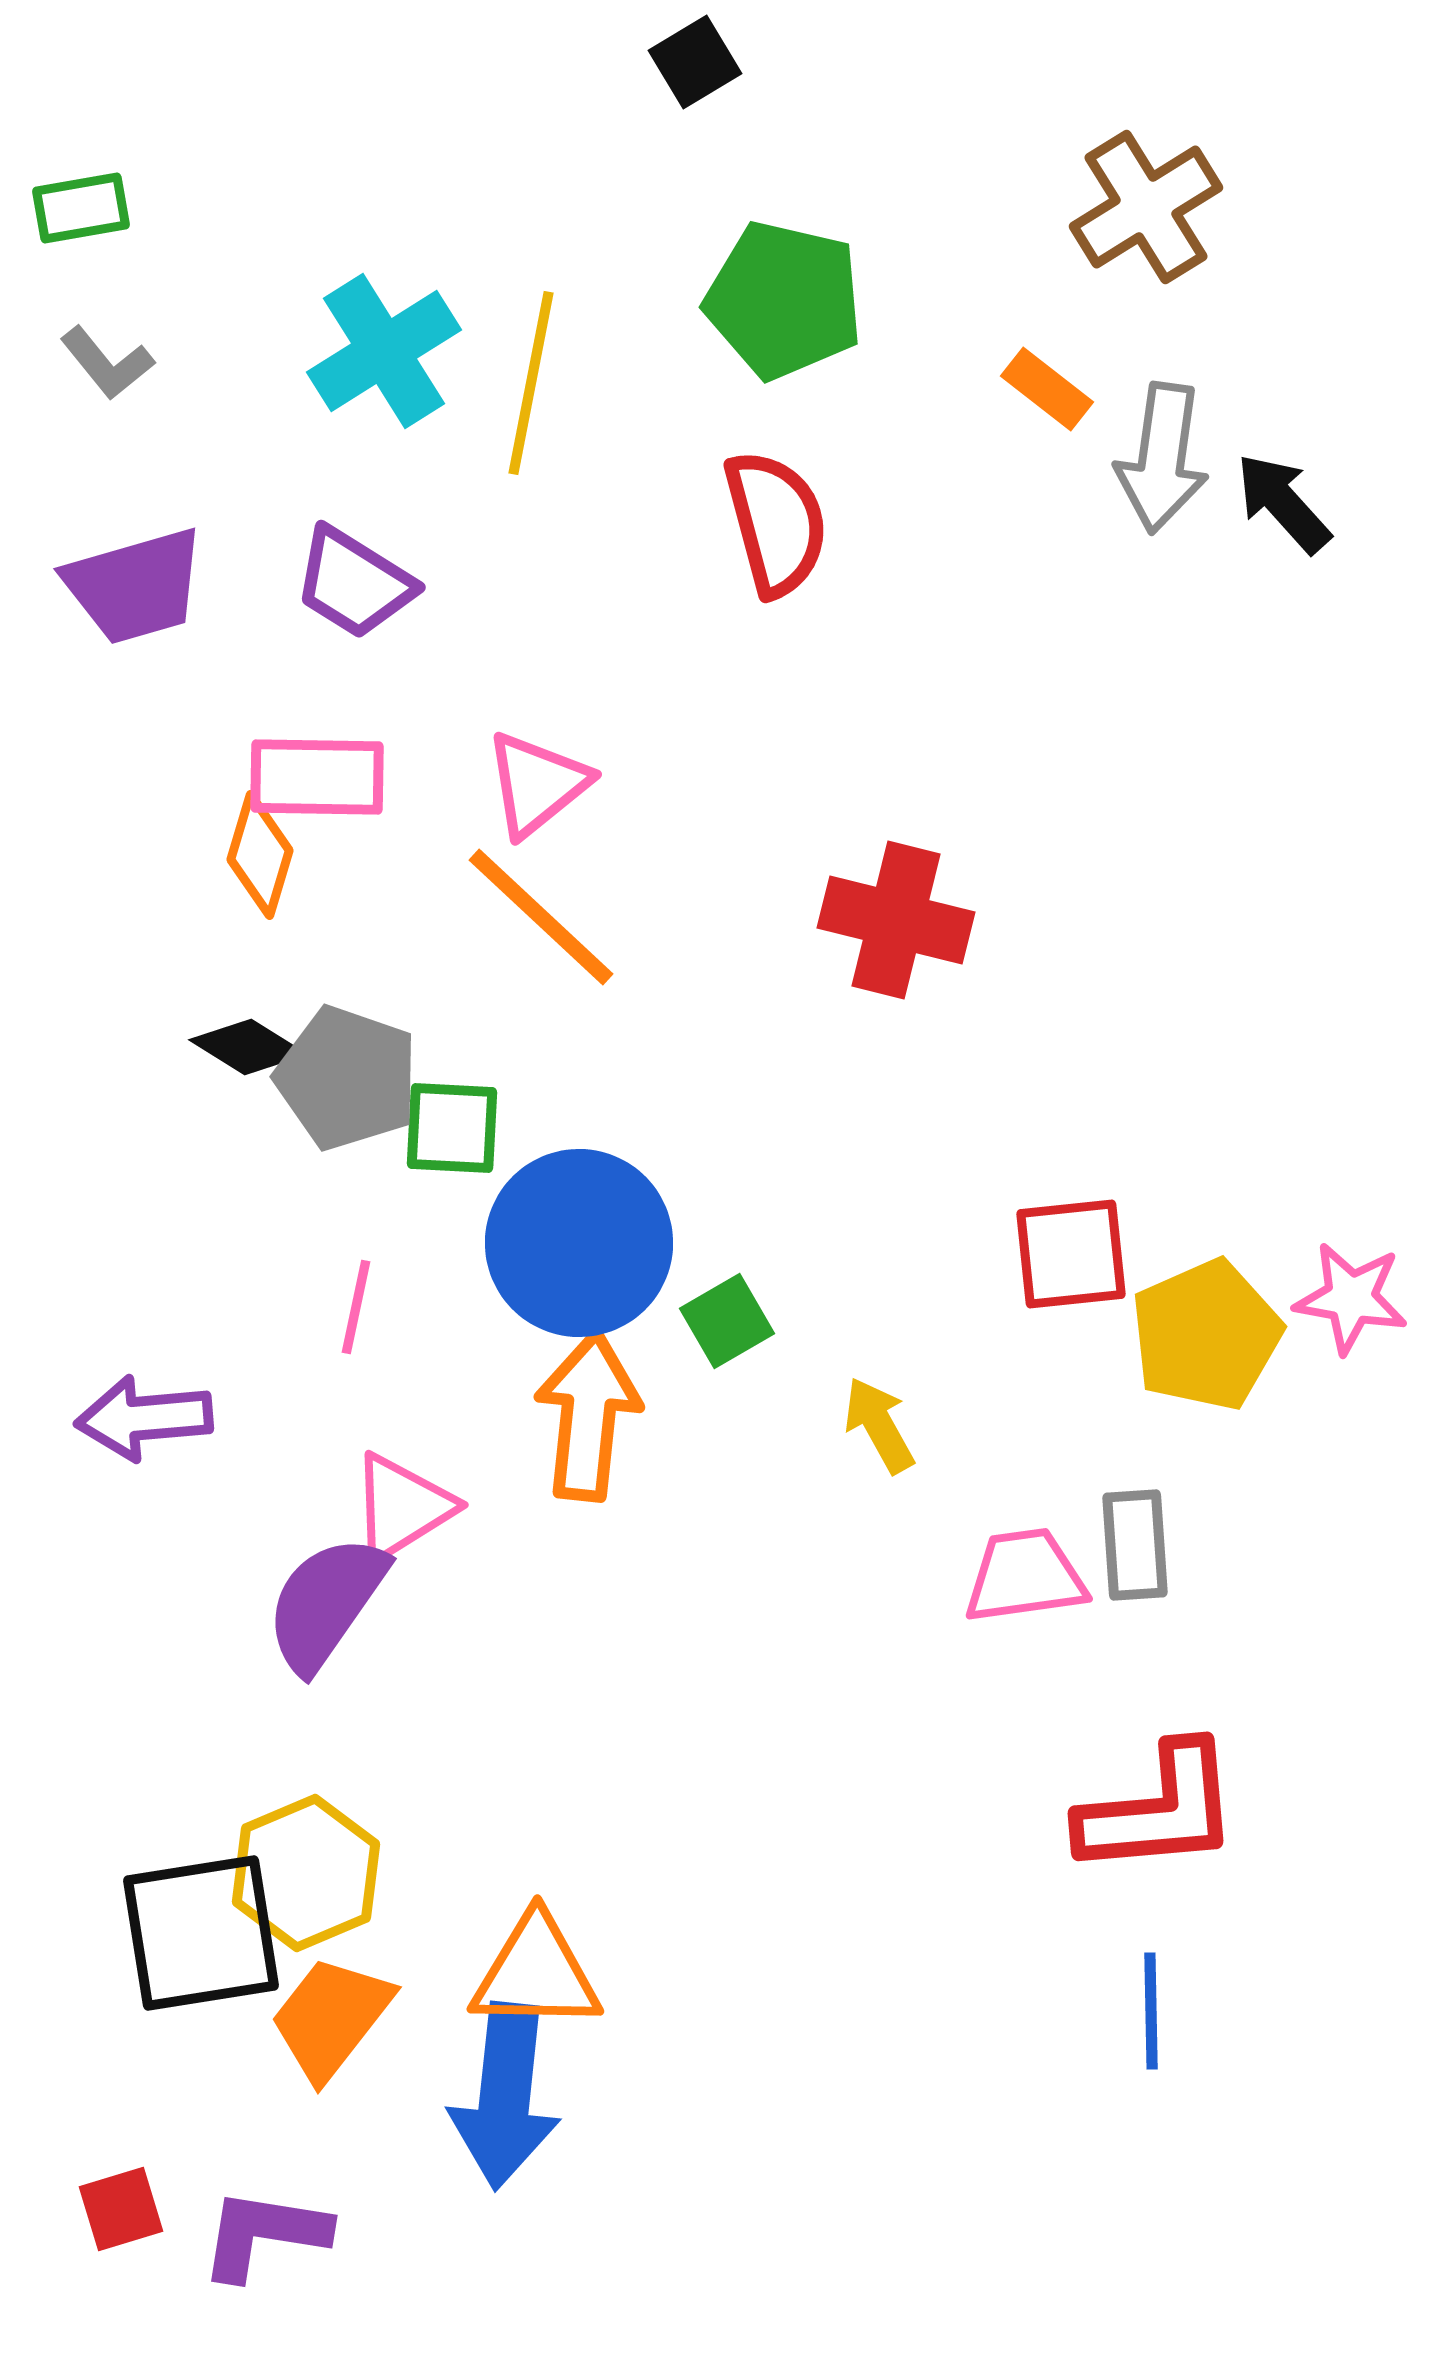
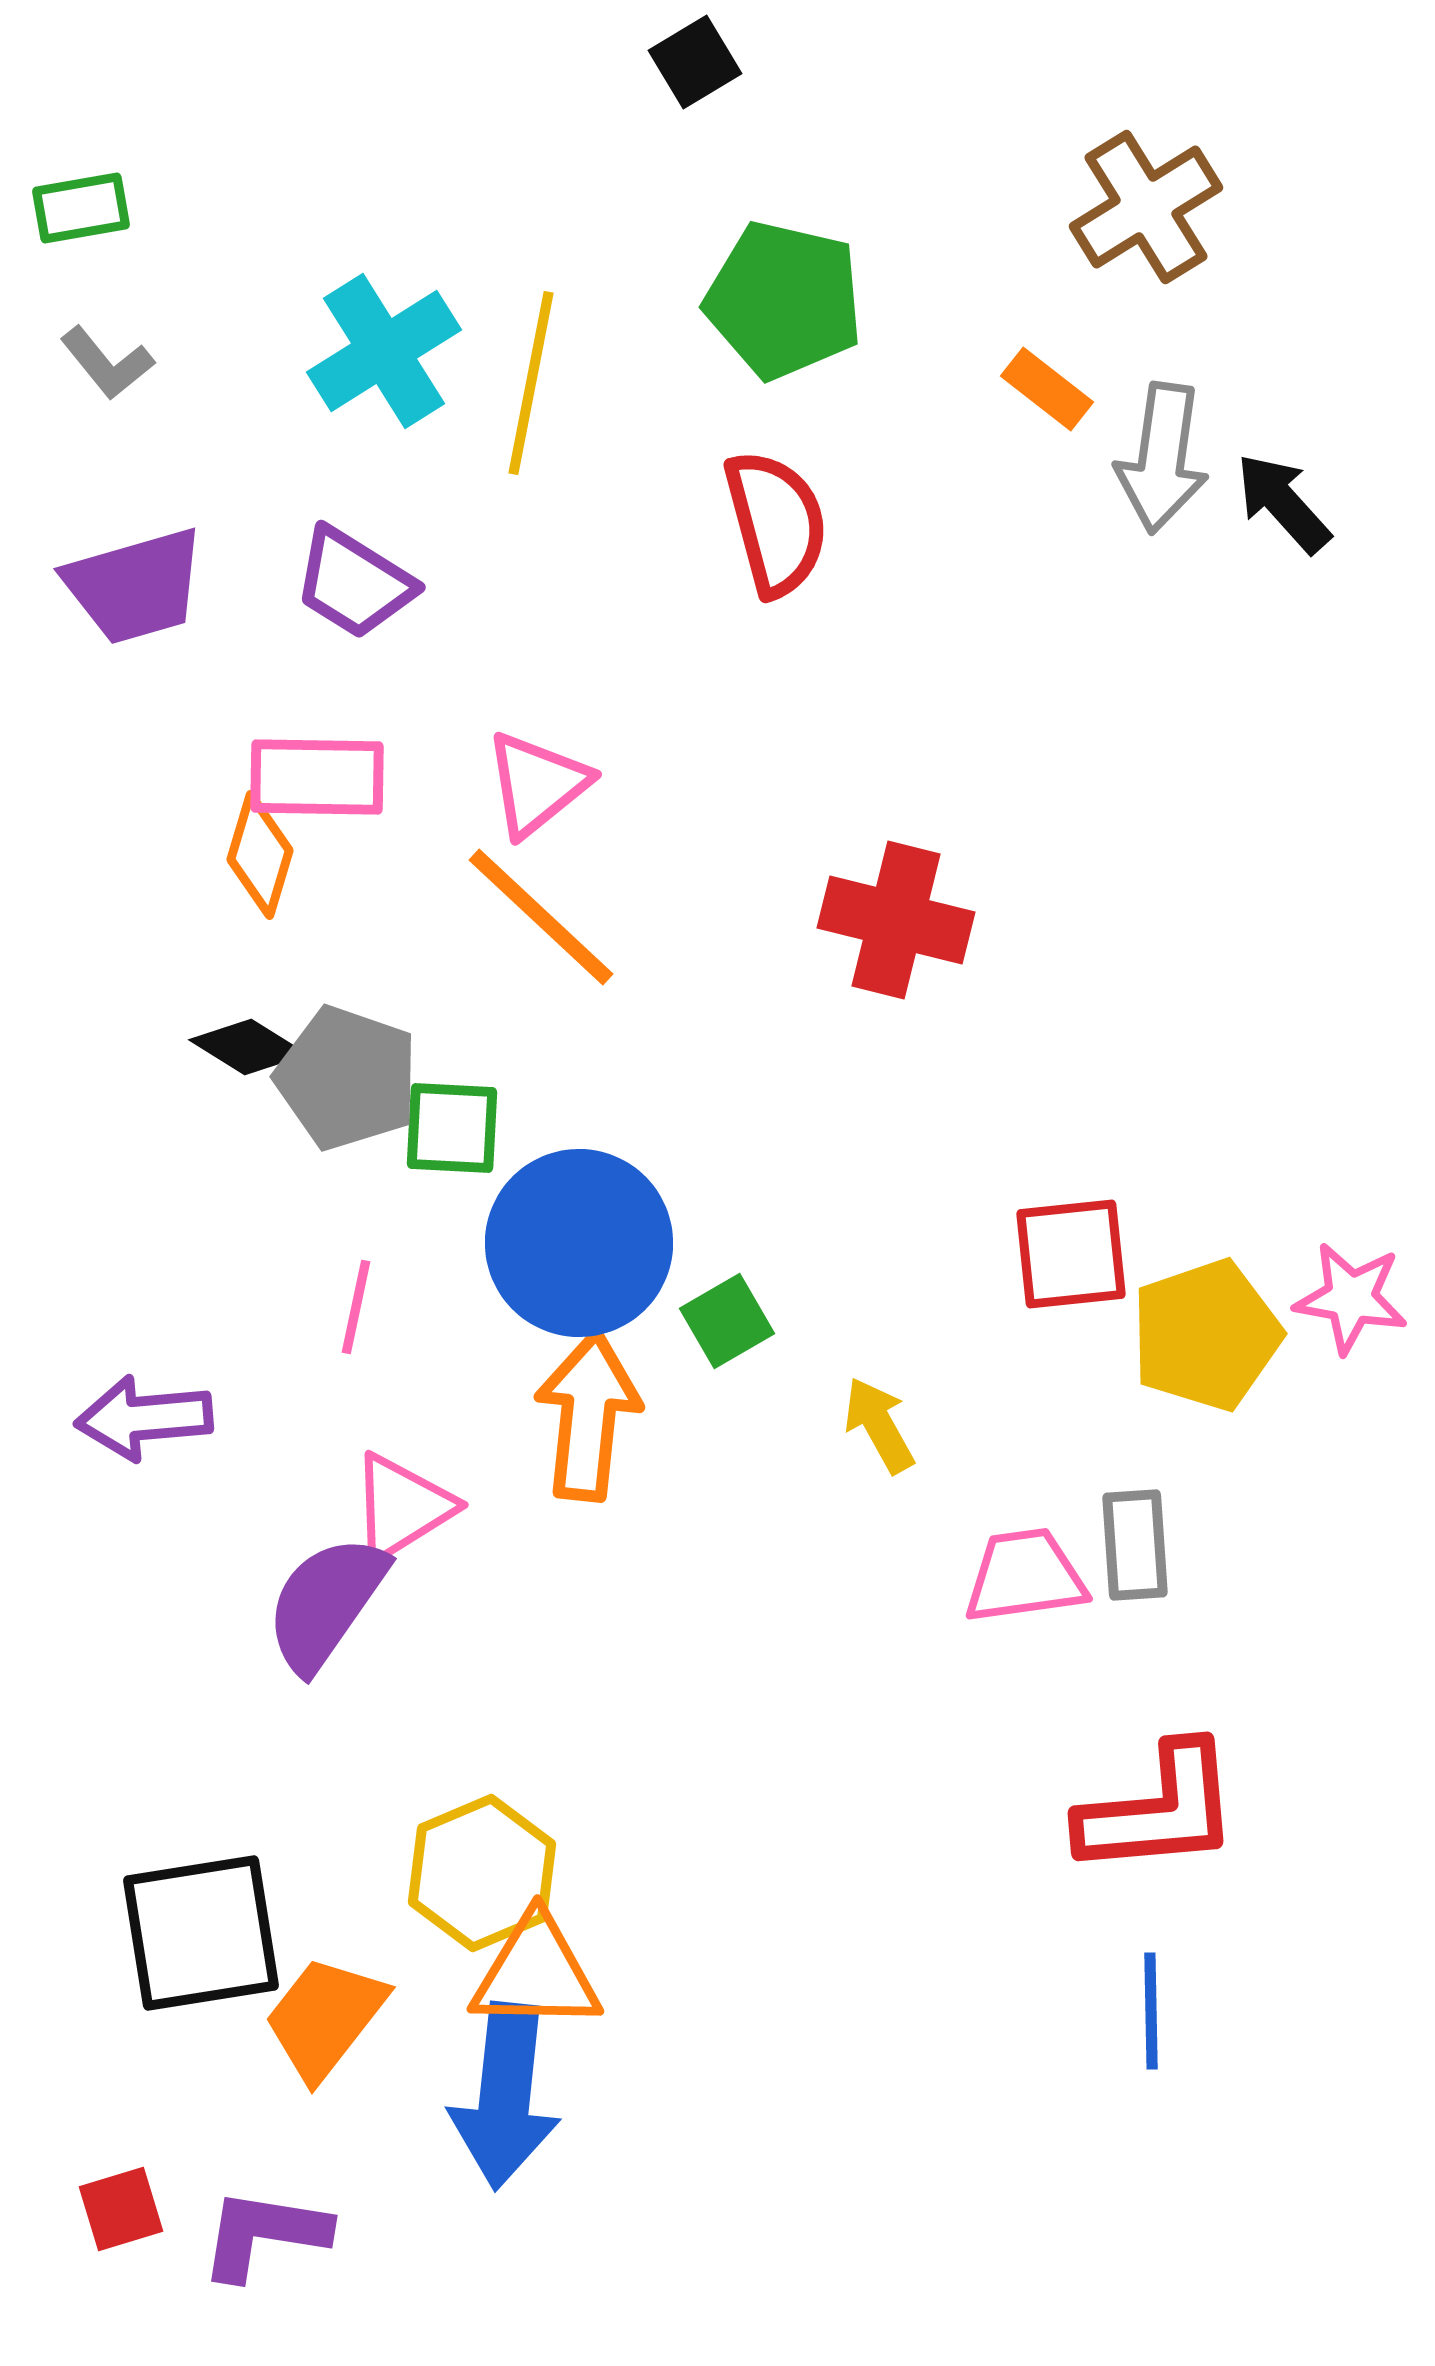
yellow pentagon at (1206, 1335): rotated 5 degrees clockwise
yellow hexagon at (306, 1873): moved 176 px right
orange trapezoid at (331, 2018): moved 6 px left
